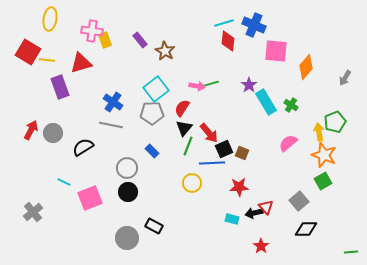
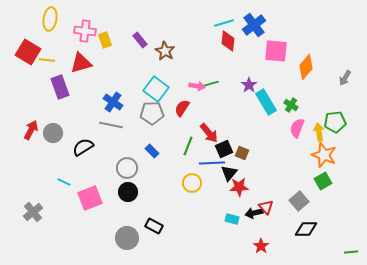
blue cross at (254, 25): rotated 30 degrees clockwise
pink cross at (92, 31): moved 7 px left
cyan square at (156, 89): rotated 15 degrees counterclockwise
green pentagon at (335, 122): rotated 15 degrees clockwise
black triangle at (184, 128): moved 45 px right, 45 px down
pink semicircle at (288, 143): moved 9 px right, 15 px up; rotated 30 degrees counterclockwise
